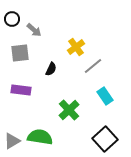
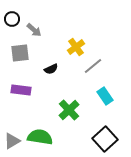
black semicircle: rotated 40 degrees clockwise
